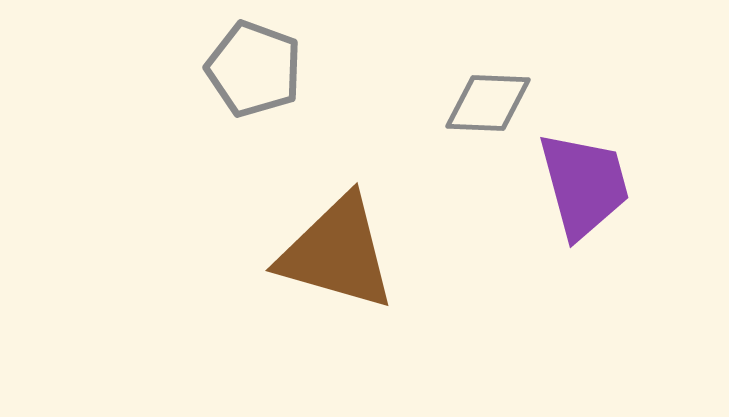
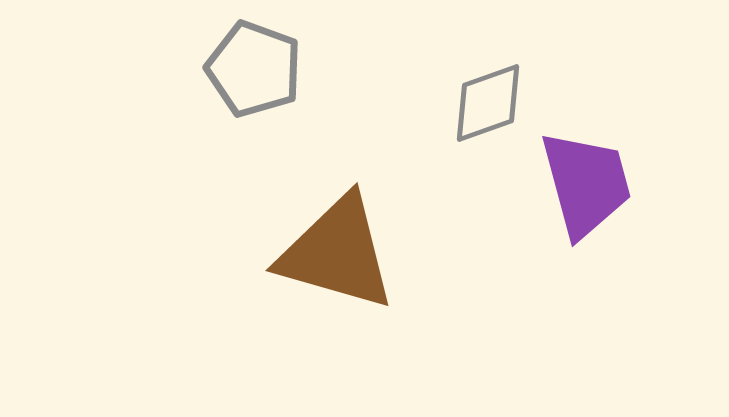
gray diamond: rotated 22 degrees counterclockwise
purple trapezoid: moved 2 px right, 1 px up
